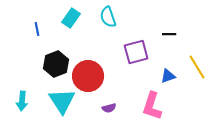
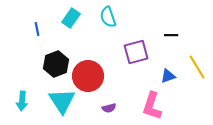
black line: moved 2 px right, 1 px down
